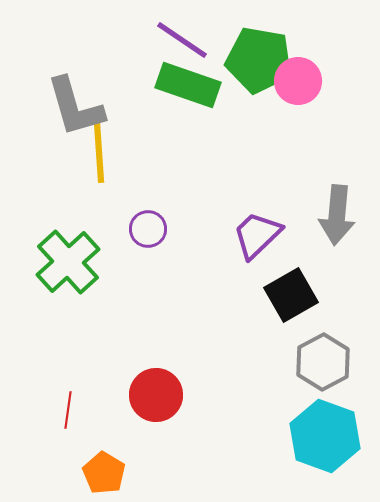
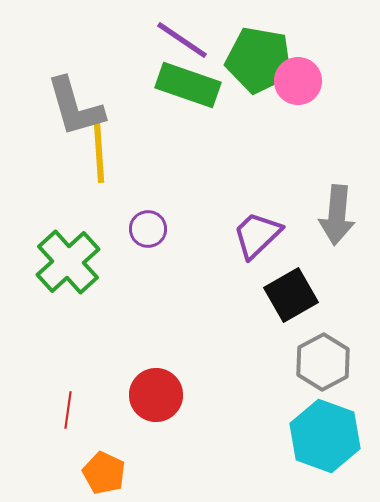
orange pentagon: rotated 6 degrees counterclockwise
